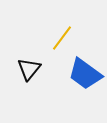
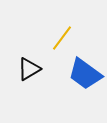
black triangle: rotated 20 degrees clockwise
